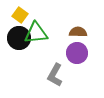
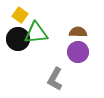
black circle: moved 1 px left, 1 px down
purple circle: moved 1 px right, 1 px up
gray L-shape: moved 4 px down
